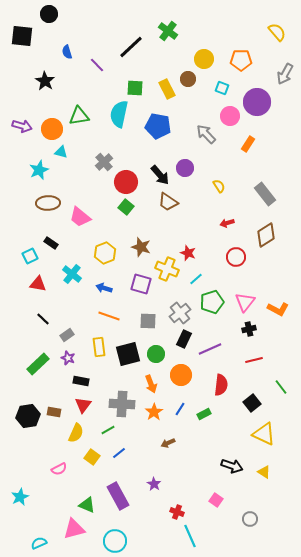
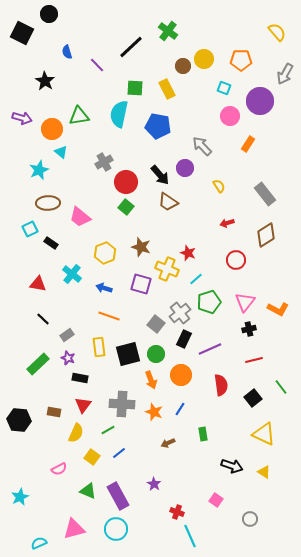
black square at (22, 36): moved 3 px up; rotated 20 degrees clockwise
brown circle at (188, 79): moved 5 px left, 13 px up
cyan square at (222, 88): moved 2 px right
purple circle at (257, 102): moved 3 px right, 1 px up
purple arrow at (22, 126): moved 8 px up
gray arrow at (206, 134): moved 4 px left, 12 px down
cyan triangle at (61, 152): rotated 24 degrees clockwise
gray cross at (104, 162): rotated 12 degrees clockwise
cyan square at (30, 256): moved 27 px up
red circle at (236, 257): moved 3 px down
green pentagon at (212, 302): moved 3 px left
gray square at (148, 321): moved 8 px right, 3 px down; rotated 36 degrees clockwise
black rectangle at (81, 381): moved 1 px left, 3 px up
orange arrow at (151, 384): moved 4 px up
red semicircle at (221, 385): rotated 15 degrees counterclockwise
black square at (252, 403): moved 1 px right, 5 px up
orange star at (154, 412): rotated 18 degrees counterclockwise
green rectangle at (204, 414): moved 1 px left, 20 px down; rotated 72 degrees counterclockwise
black hexagon at (28, 416): moved 9 px left, 4 px down; rotated 15 degrees clockwise
green triangle at (87, 505): moved 1 px right, 14 px up
cyan circle at (115, 541): moved 1 px right, 12 px up
